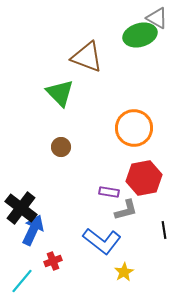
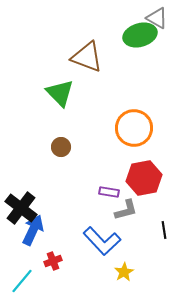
blue L-shape: rotated 9 degrees clockwise
